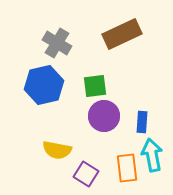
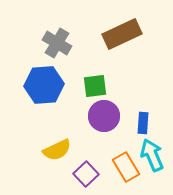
blue hexagon: rotated 9 degrees clockwise
blue rectangle: moved 1 px right, 1 px down
yellow semicircle: rotated 36 degrees counterclockwise
cyan arrow: rotated 12 degrees counterclockwise
orange rectangle: moved 1 px left, 1 px up; rotated 24 degrees counterclockwise
purple square: rotated 15 degrees clockwise
